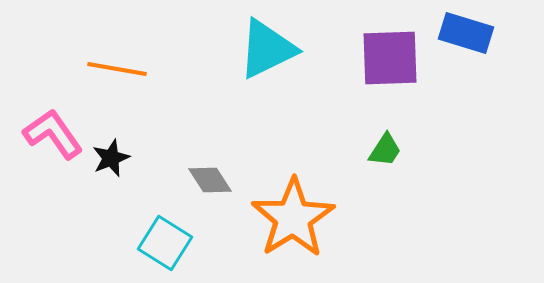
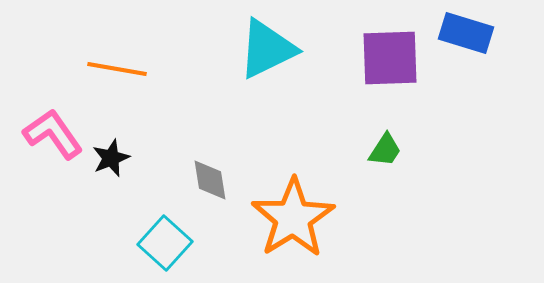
gray diamond: rotated 24 degrees clockwise
cyan square: rotated 10 degrees clockwise
